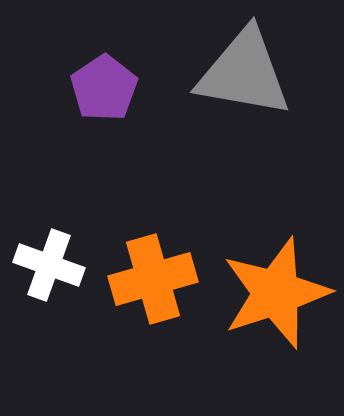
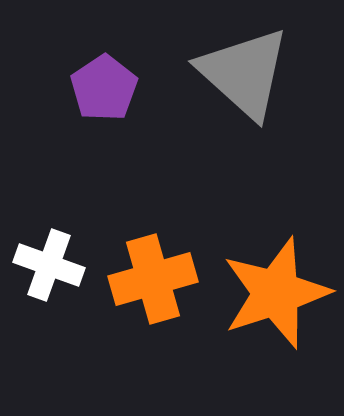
gray triangle: rotated 32 degrees clockwise
